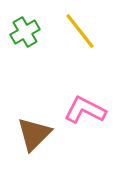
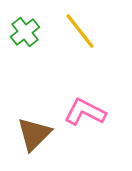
green cross: rotated 8 degrees counterclockwise
pink L-shape: moved 2 px down
